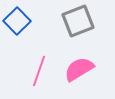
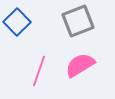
blue square: moved 1 px down
pink semicircle: moved 1 px right, 4 px up
